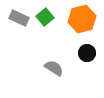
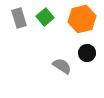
gray rectangle: rotated 48 degrees clockwise
gray semicircle: moved 8 px right, 2 px up
